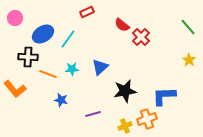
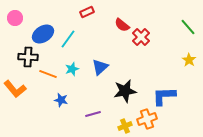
cyan star: rotated 16 degrees counterclockwise
